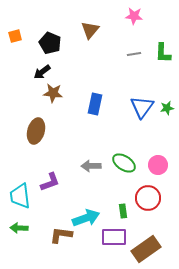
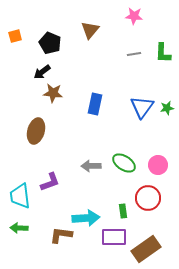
cyan arrow: rotated 16 degrees clockwise
